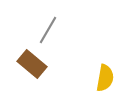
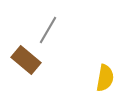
brown rectangle: moved 6 px left, 4 px up
